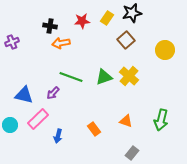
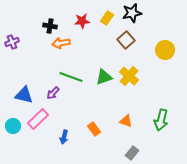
cyan circle: moved 3 px right, 1 px down
blue arrow: moved 6 px right, 1 px down
